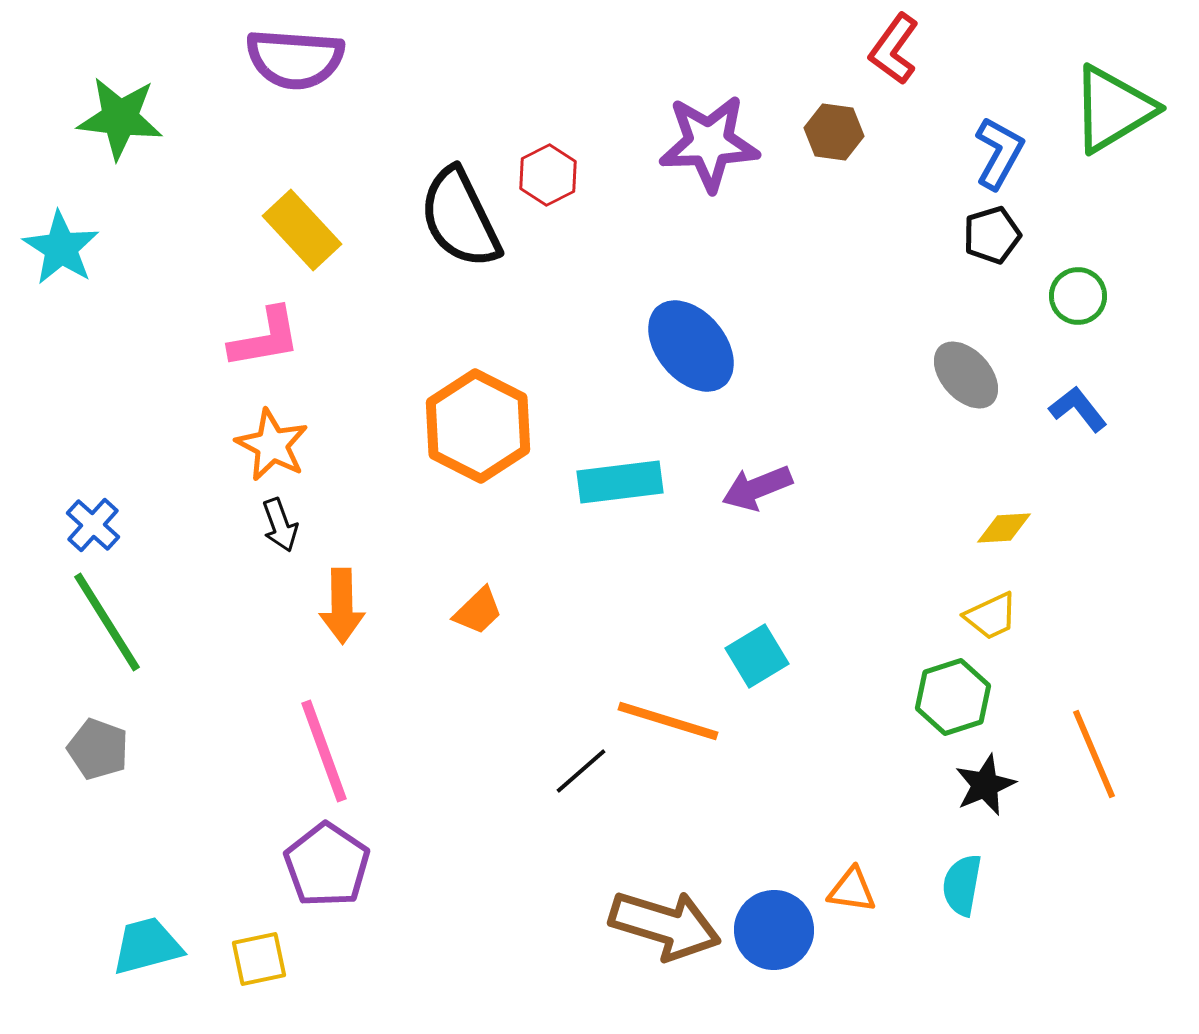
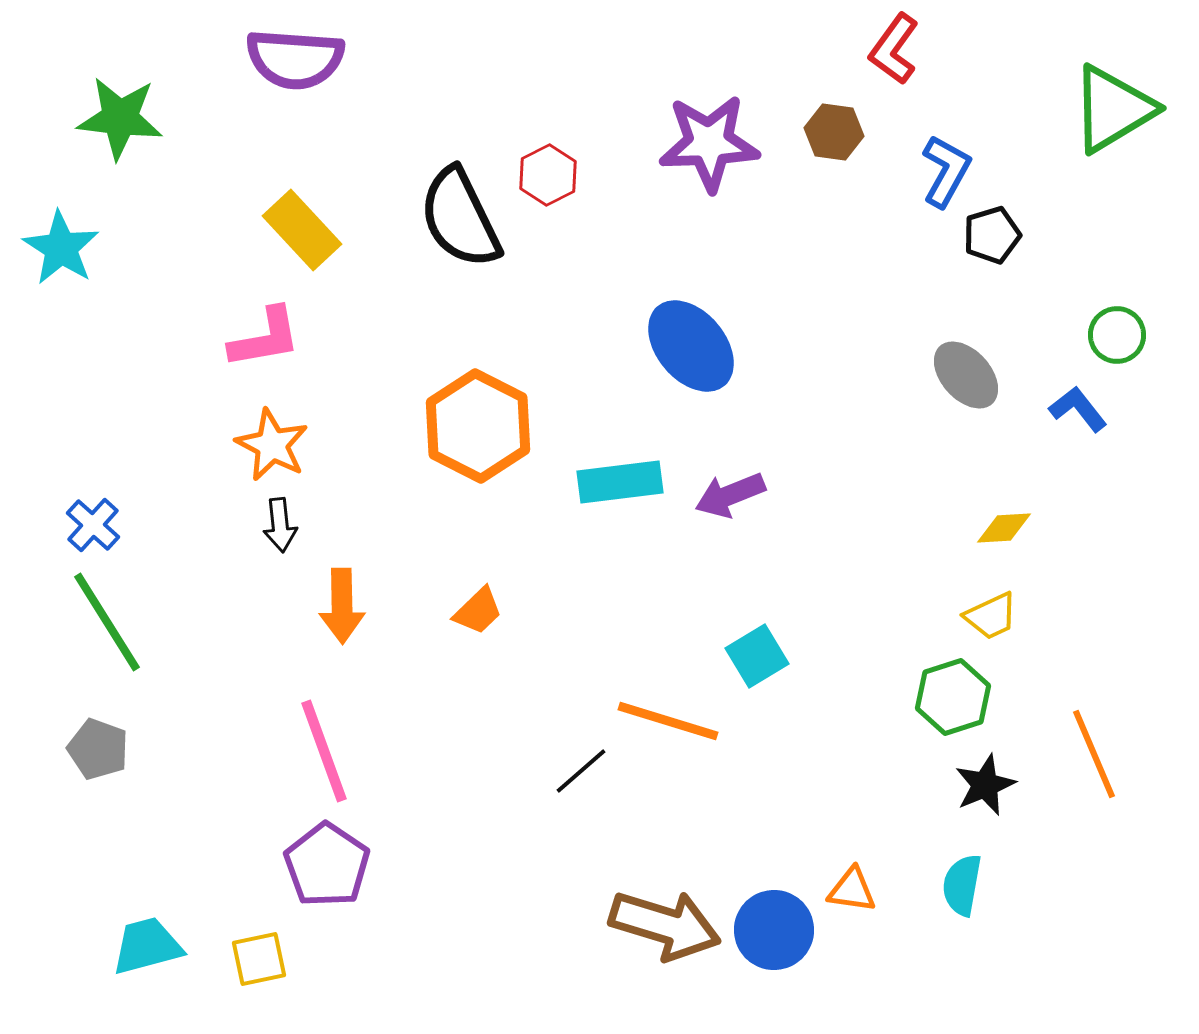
blue L-shape at (999, 153): moved 53 px left, 18 px down
green circle at (1078, 296): moved 39 px right, 39 px down
purple arrow at (757, 488): moved 27 px left, 7 px down
black arrow at (280, 525): rotated 14 degrees clockwise
